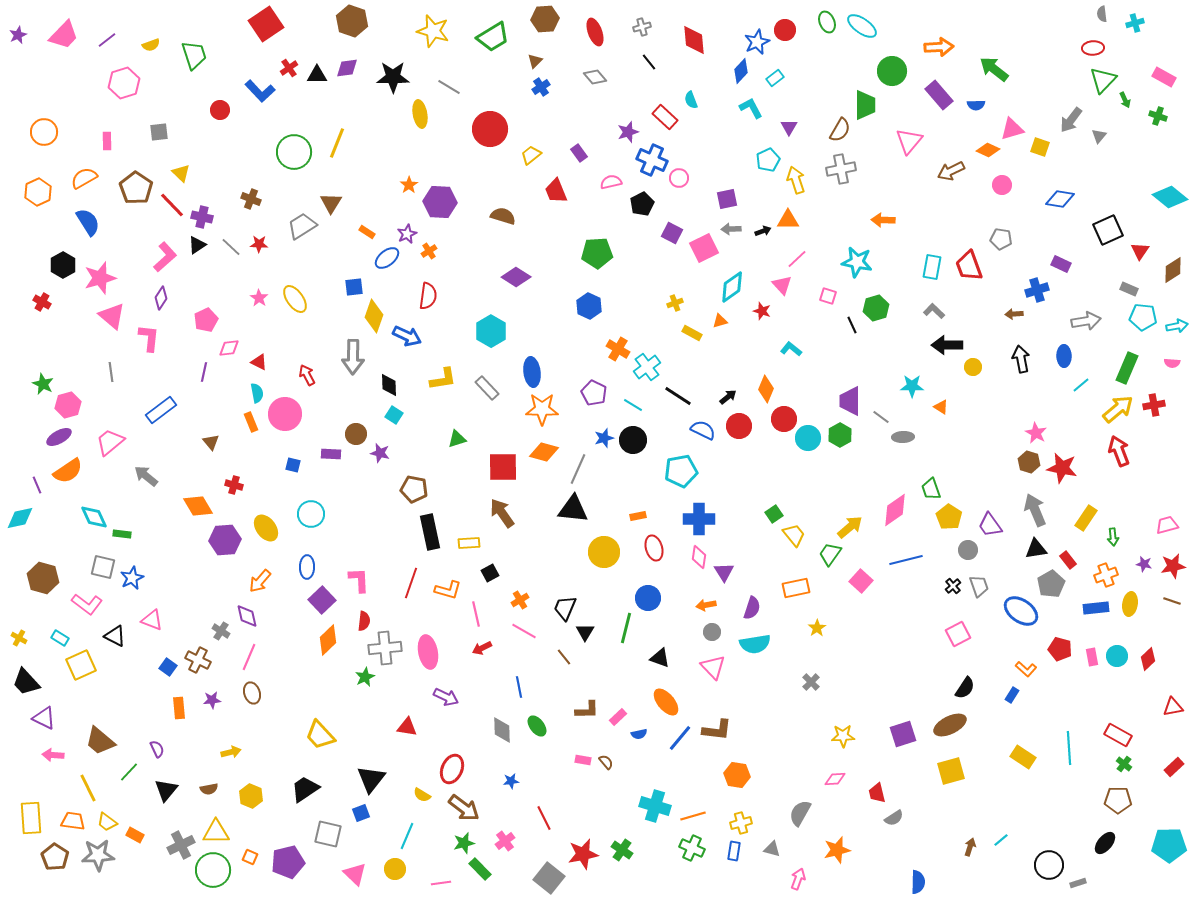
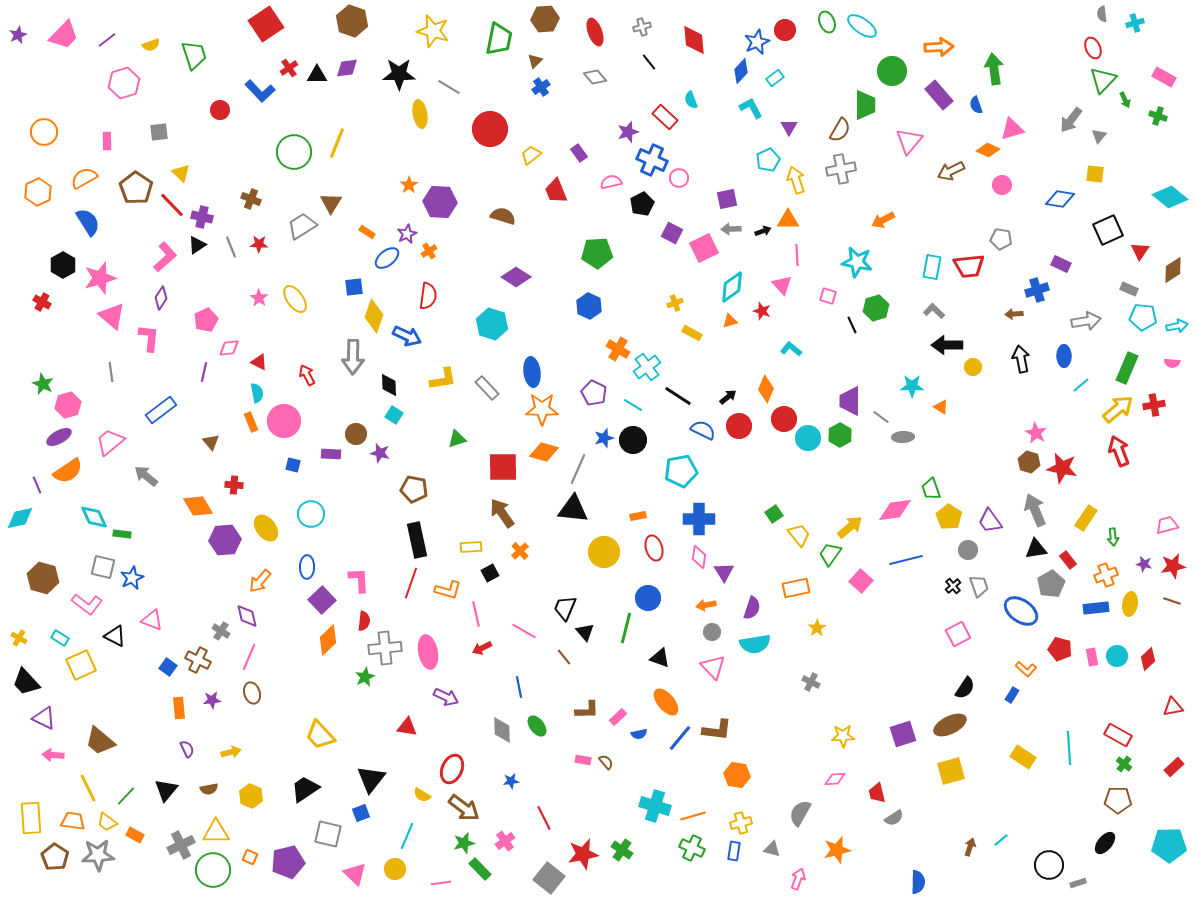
green trapezoid at (493, 37): moved 6 px right, 2 px down; rotated 48 degrees counterclockwise
red ellipse at (1093, 48): rotated 70 degrees clockwise
green arrow at (994, 69): rotated 44 degrees clockwise
black star at (393, 77): moved 6 px right, 3 px up
blue semicircle at (976, 105): rotated 72 degrees clockwise
yellow square at (1040, 147): moved 55 px right, 27 px down; rotated 12 degrees counterclockwise
orange arrow at (883, 220): rotated 30 degrees counterclockwise
gray line at (231, 247): rotated 25 degrees clockwise
pink line at (797, 259): moved 4 px up; rotated 50 degrees counterclockwise
red trapezoid at (969, 266): rotated 76 degrees counterclockwise
orange triangle at (720, 321): moved 10 px right
cyan hexagon at (491, 331): moved 1 px right, 7 px up; rotated 12 degrees counterclockwise
pink circle at (285, 414): moved 1 px left, 7 px down
red cross at (234, 485): rotated 12 degrees counterclockwise
pink diamond at (895, 510): rotated 28 degrees clockwise
purple trapezoid at (990, 525): moved 4 px up
black rectangle at (430, 532): moved 13 px left, 8 px down
yellow trapezoid at (794, 535): moved 5 px right
yellow rectangle at (469, 543): moved 2 px right, 4 px down
orange cross at (520, 600): moved 49 px up; rotated 12 degrees counterclockwise
black triangle at (585, 632): rotated 12 degrees counterclockwise
gray cross at (811, 682): rotated 18 degrees counterclockwise
purple semicircle at (157, 749): moved 30 px right
green line at (129, 772): moved 3 px left, 24 px down
